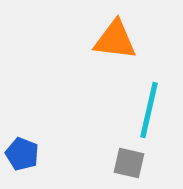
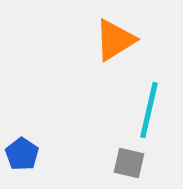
orange triangle: rotated 39 degrees counterclockwise
blue pentagon: rotated 12 degrees clockwise
